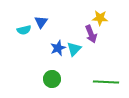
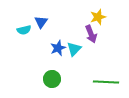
yellow star: moved 2 px left, 1 px up; rotated 21 degrees counterclockwise
